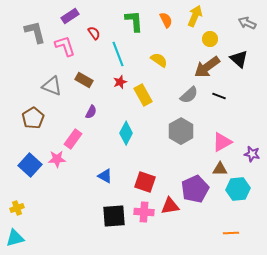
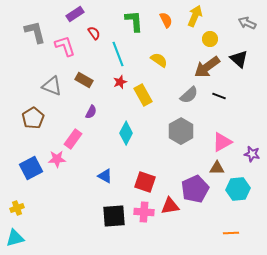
purple rectangle: moved 5 px right, 2 px up
blue square: moved 1 px right, 3 px down; rotated 20 degrees clockwise
brown triangle: moved 3 px left, 1 px up
